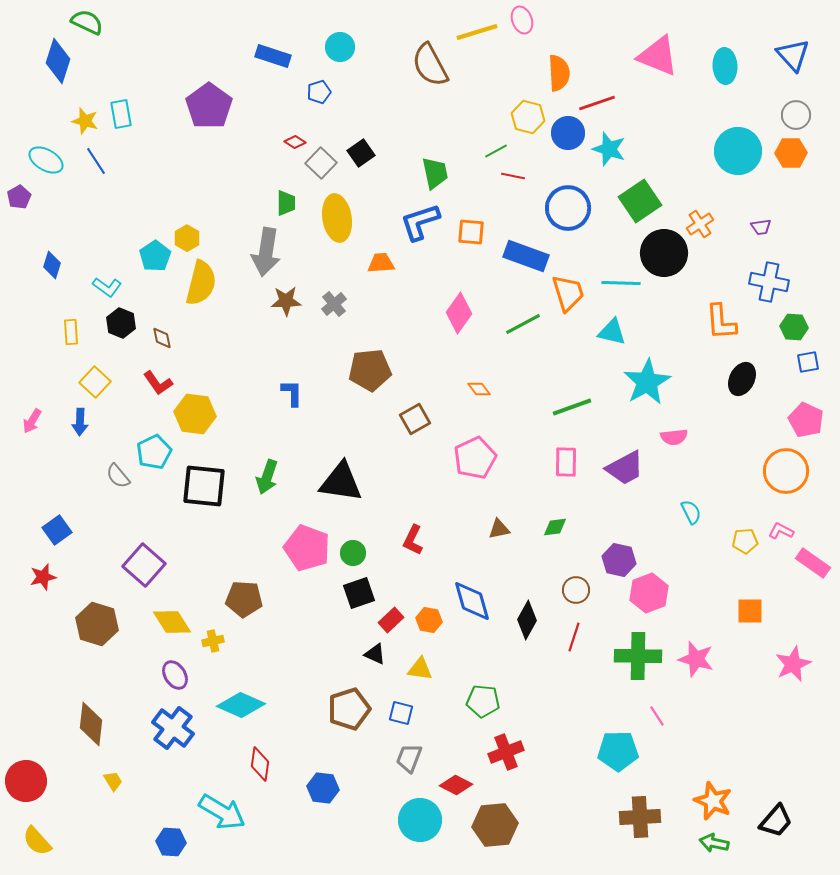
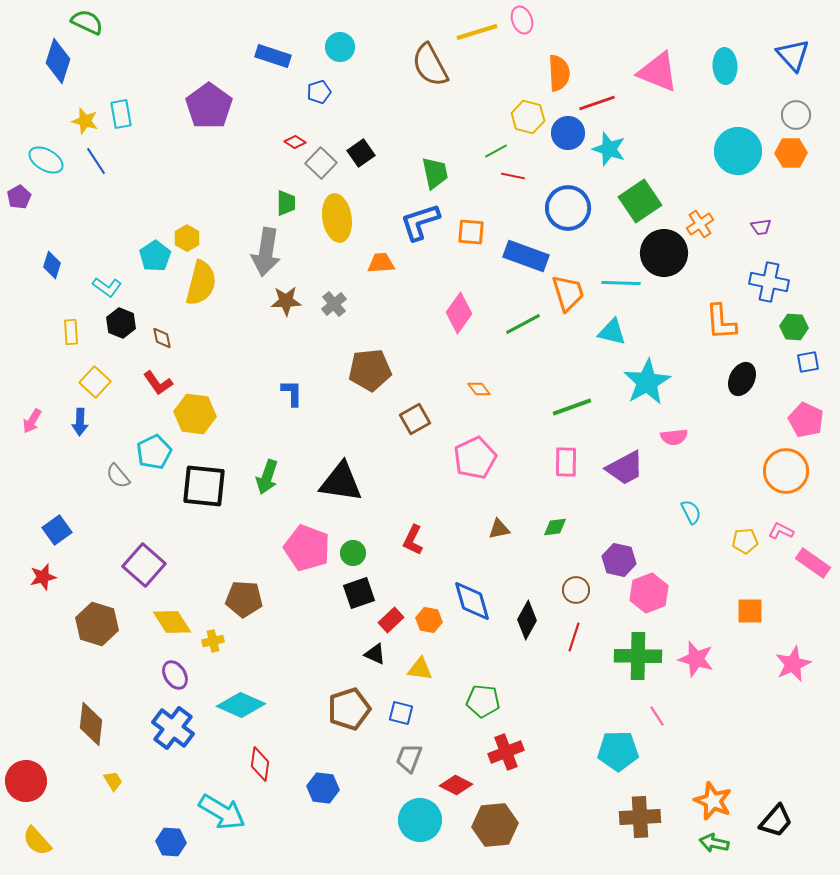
pink triangle at (658, 56): moved 16 px down
